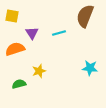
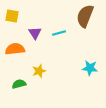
purple triangle: moved 3 px right
orange semicircle: rotated 12 degrees clockwise
